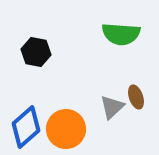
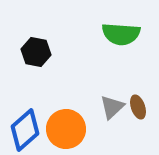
brown ellipse: moved 2 px right, 10 px down
blue diamond: moved 1 px left, 3 px down
